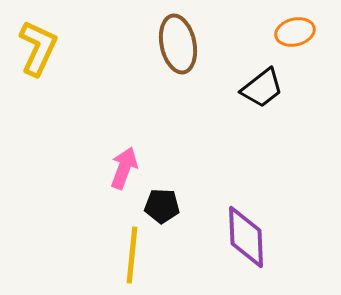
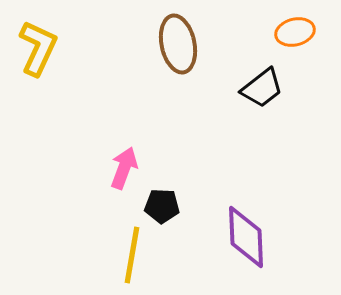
yellow line: rotated 4 degrees clockwise
